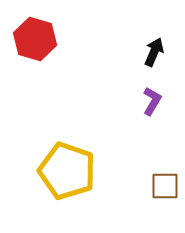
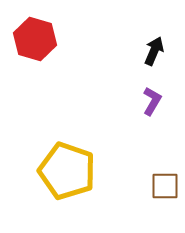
black arrow: moved 1 px up
